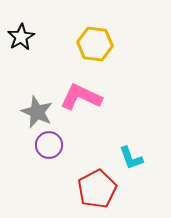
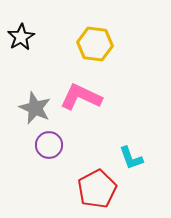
gray star: moved 2 px left, 4 px up
